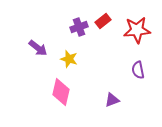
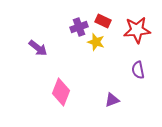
red rectangle: rotated 63 degrees clockwise
yellow star: moved 27 px right, 17 px up
pink diamond: rotated 8 degrees clockwise
